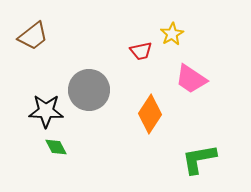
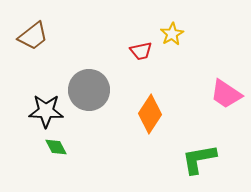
pink trapezoid: moved 35 px right, 15 px down
